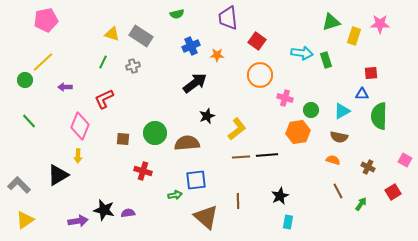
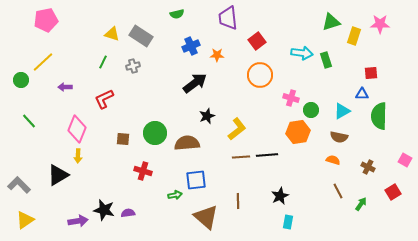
red square at (257, 41): rotated 18 degrees clockwise
green circle at (25, 80): moved 4 px left
pink cross at (285, 98): moved 6 px right
pink diamond at (80, 126): moved 3 px left, 3 px down
